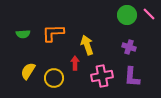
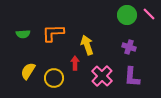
pink cross: rotated 35 degrees counterclockwise
